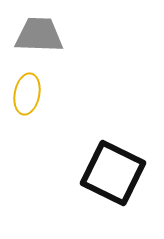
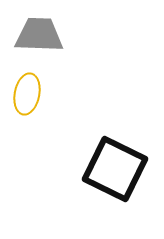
black square: moved 2 px right, 4 px up
